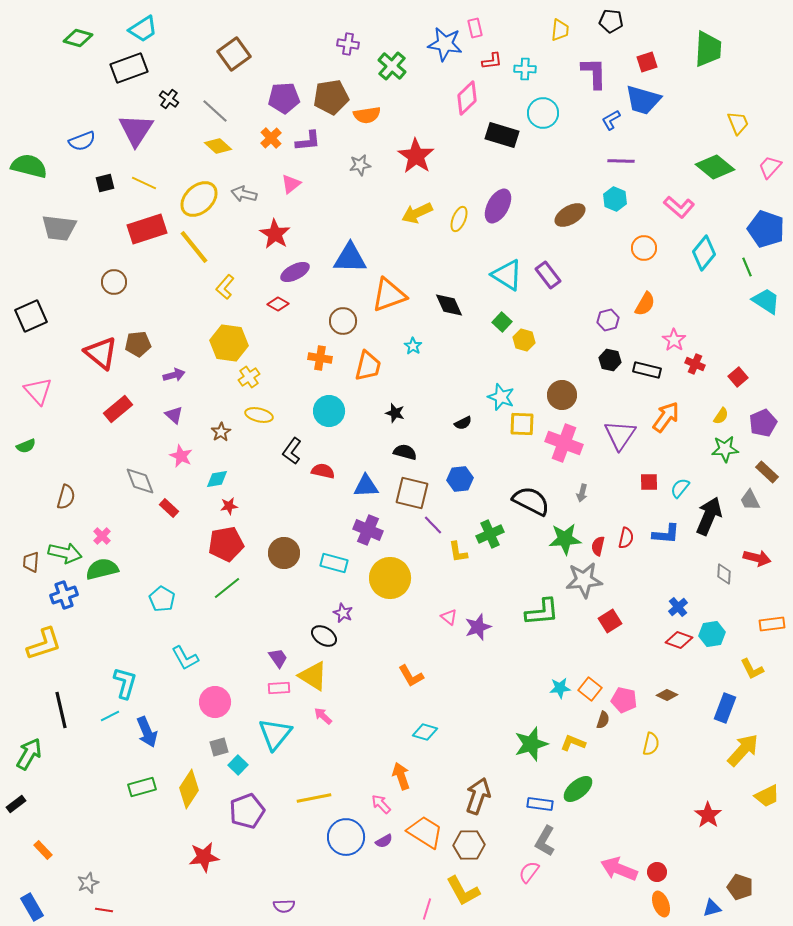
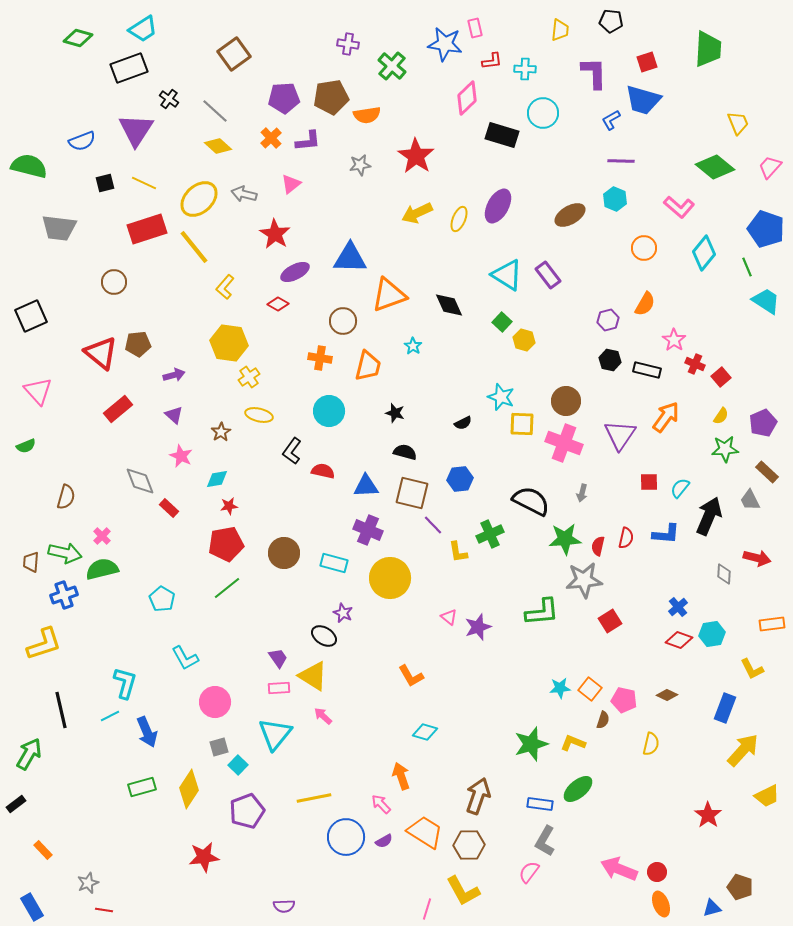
red square at (738, 377): moved 17 px left
brown circle at (562, 395): moved 4 px right, 6 px down
